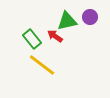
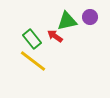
yellow line: moved 9 px left, 4 px up
